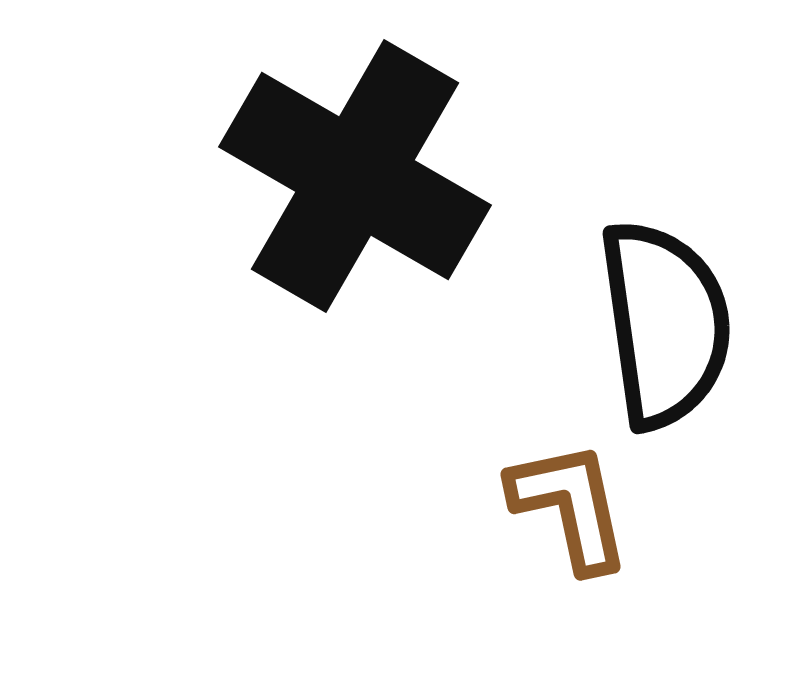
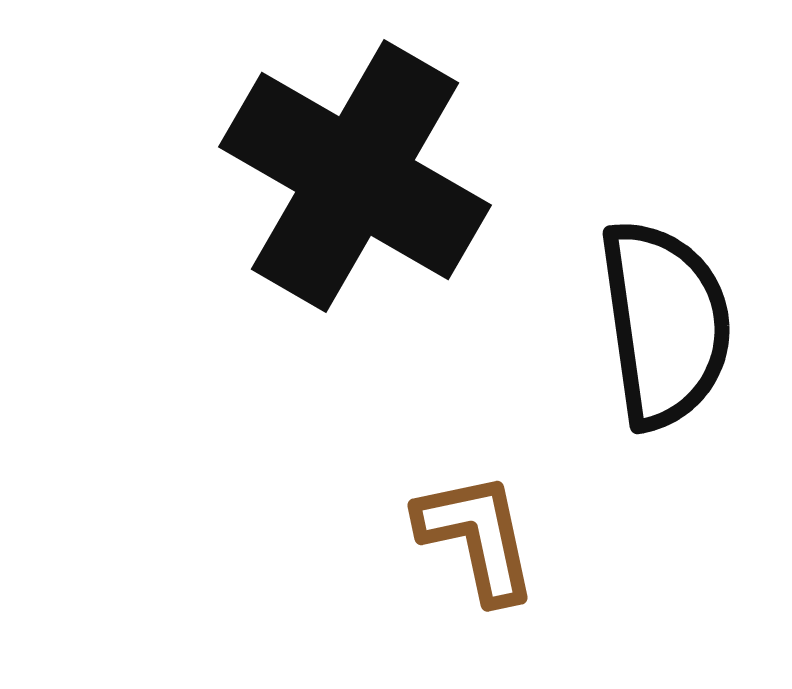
brown L-shape: moved 93 px left, 31 px down
